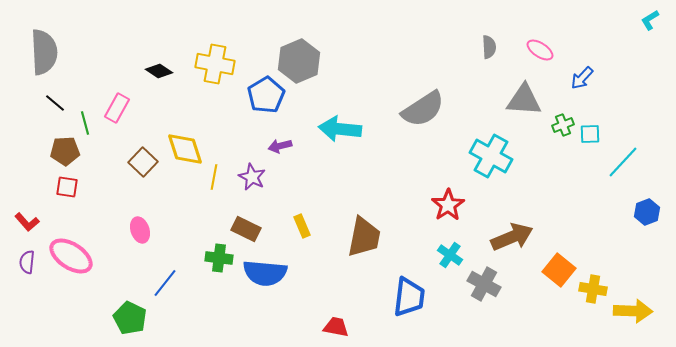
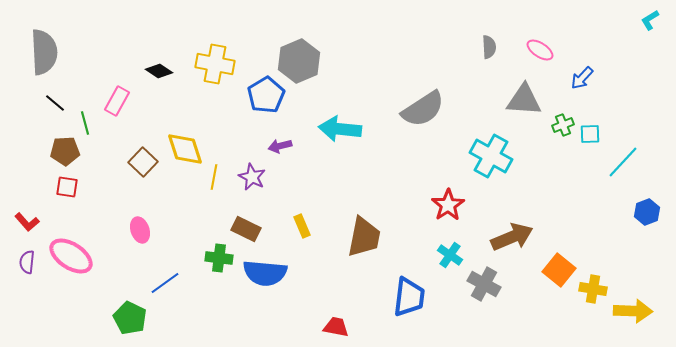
pink rectangle at (117, 108): moved 7 px up
blue line at (165, 283): rotated 16 degrees clockwise
